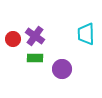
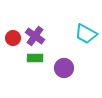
cyan trapezoid: rotated 60 degrees counterclockwise
red circle: moved 1 px up
purple circle: moved 2 px right, 1 px up
